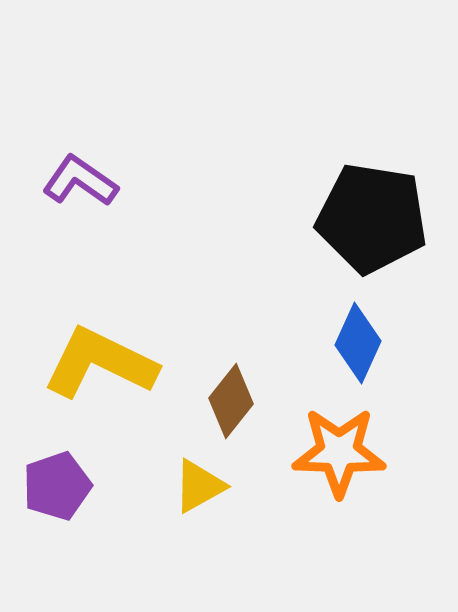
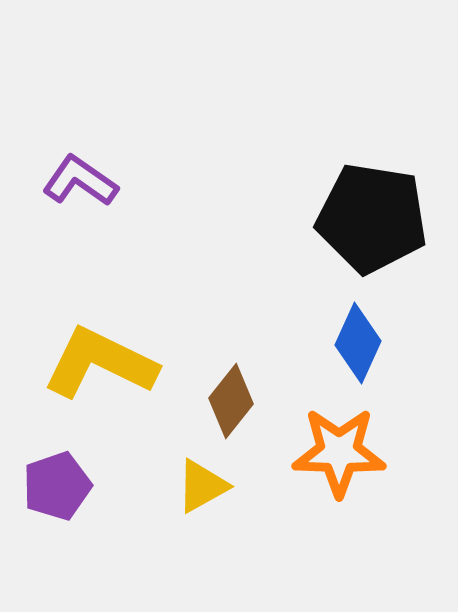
yellow triangle: moved 3 px right
